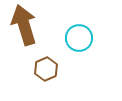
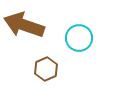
brown arrow: rotated 54 degrees counterclockwise
